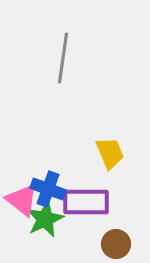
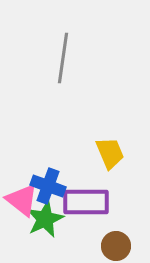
blue cross: moved 3 px up
brown circle: moved 2 px down
